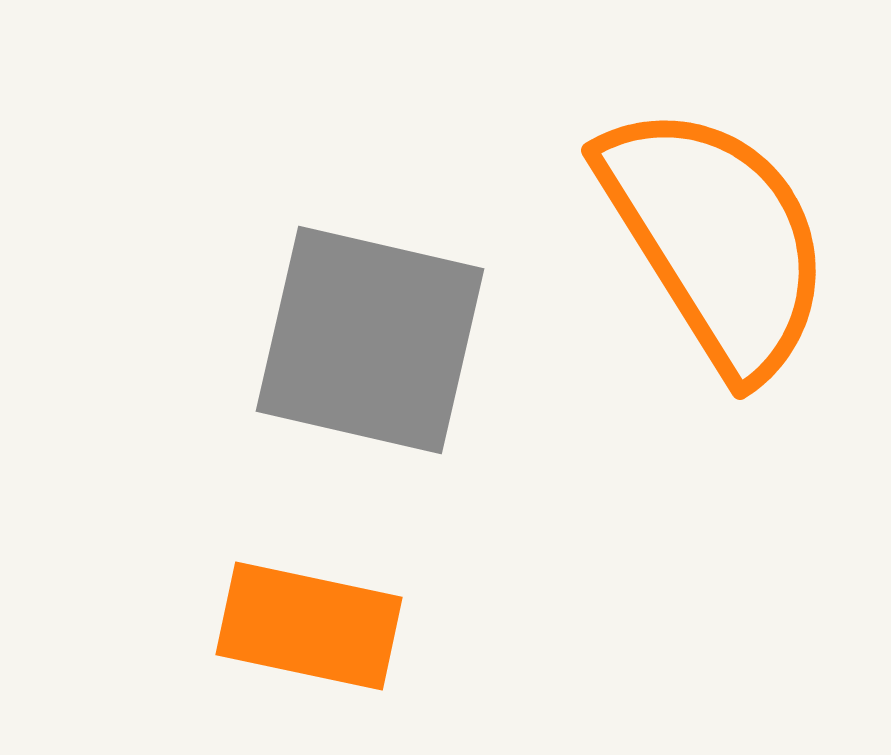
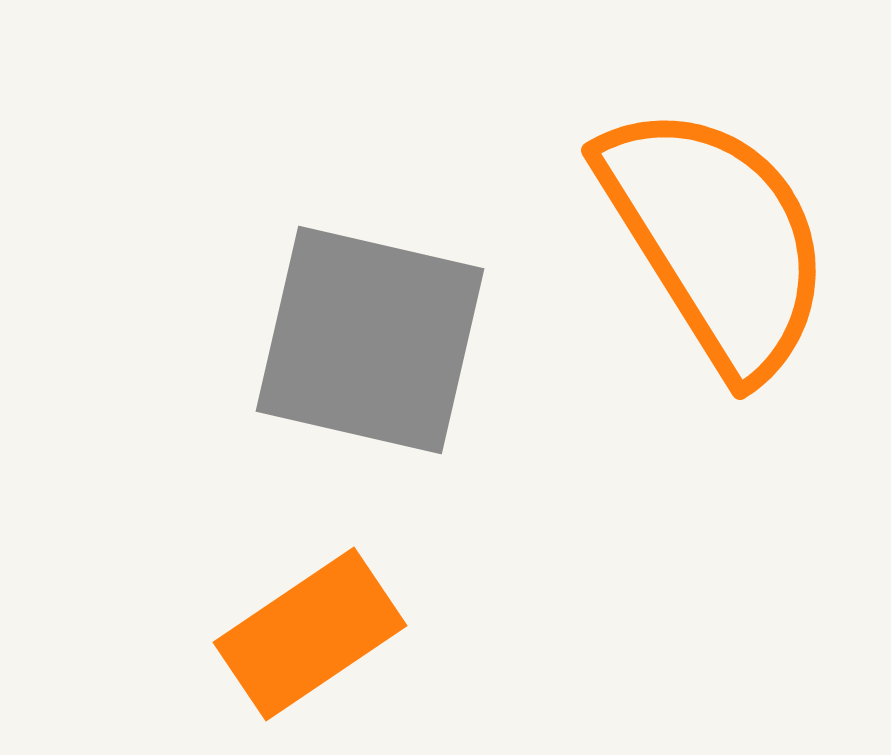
orange rectangle: moved 1 px right, 8 px down; rotated 46 degrees counterclockwise
